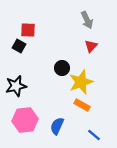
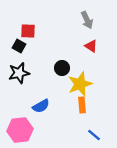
red square: moved 1 px down
red triangle: rotated 40 degrees counterclockwise
yellow star: moved 1 px left, 2 px down
black star: moved 3 px right, 13 px up
orange rectangle: rotated 56 degrees clockwise
pink hexagon: moved 5 px left, 10 px down
blue semicircle: moved 16 px left, 20 px up; rotated 144 degrees counterclockwise
